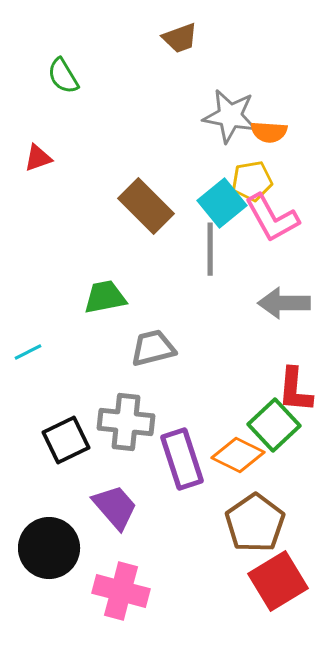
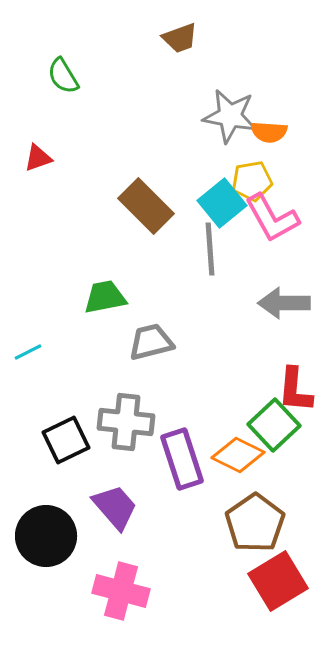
gray line: rotated 4 degrees counterclockwise
gray trapezoid: moved 2 px left, 6 px up
black circle: moved 3 px left, 12 px up
